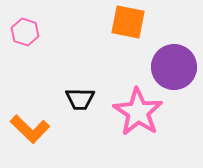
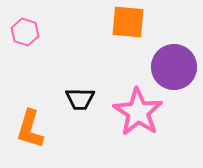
orange square: rotated 6 degrees counterclockwise
orange L-shape: rotated 63 degrees clockwise
